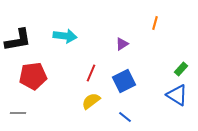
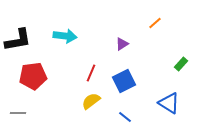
orange line: rotated 32 degrees clockwise
green rectangle: moved 5 px up
blue triangle: moved 8 px left, 8 px down
